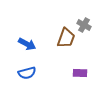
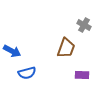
brown trapezoid: moved 10 px down
blue arrow: moved 15 px left, 7 px down
purple rectangle: moved 2 px right, 2 px down
